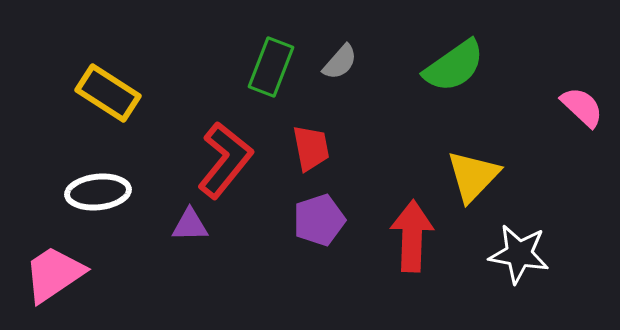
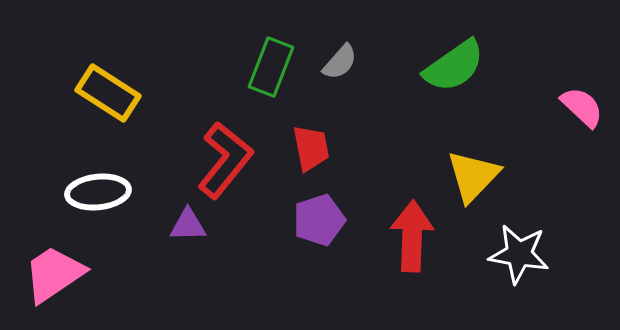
purple triangle: moved 2 px left
